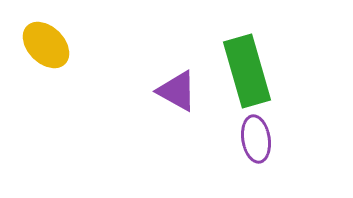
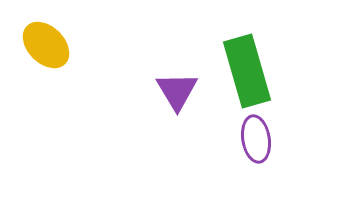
purple triangle: rotated 30 degrees clockwise
